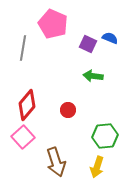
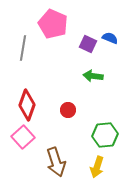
red diamond: rotated 20 degrees counterclockwise
green hexagon: moved 1 px up
